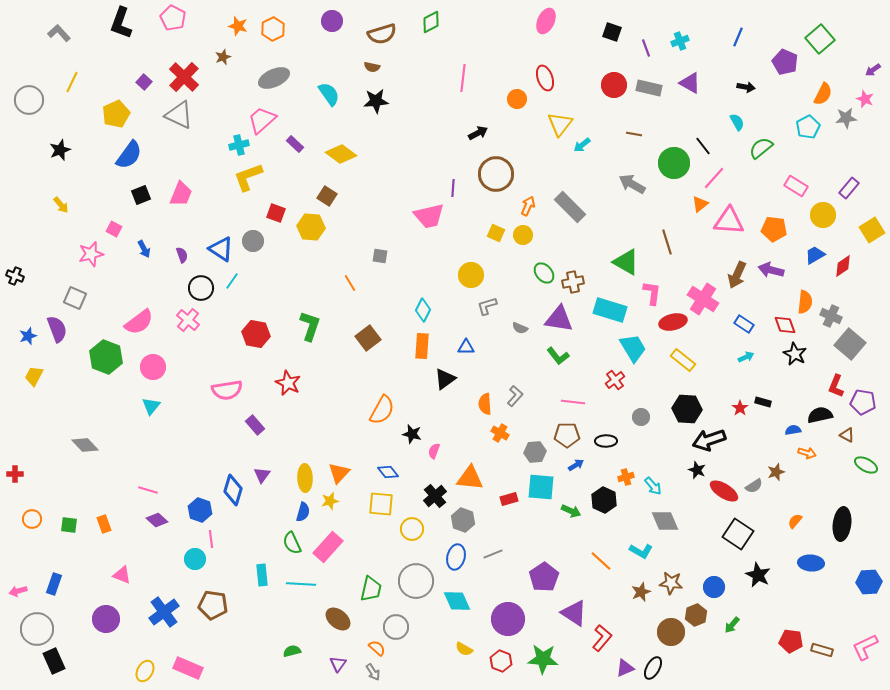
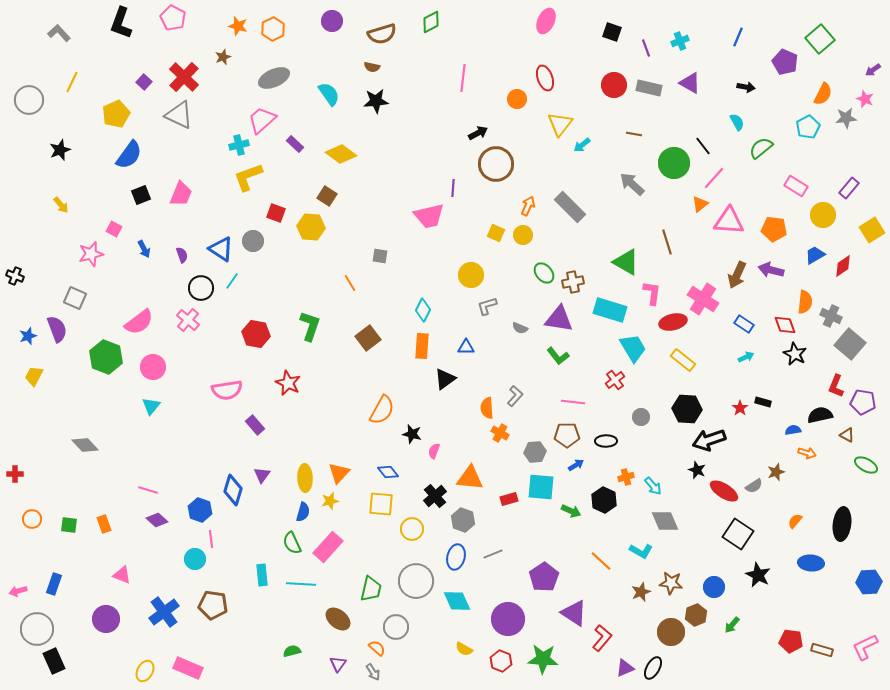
brown circle at (496, 174): moved 10 px up
gray arrow at (632, 184): rotated 12 degrees clockwise
orange semicircle at (485, 404): moved 2 px right, 4 px down
